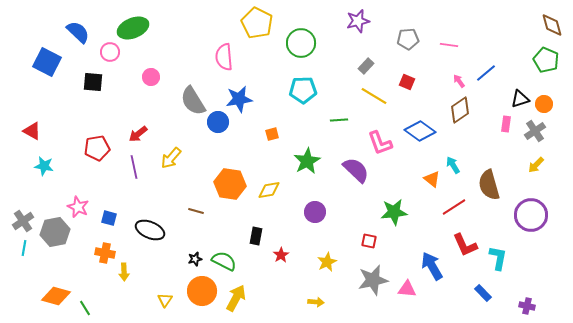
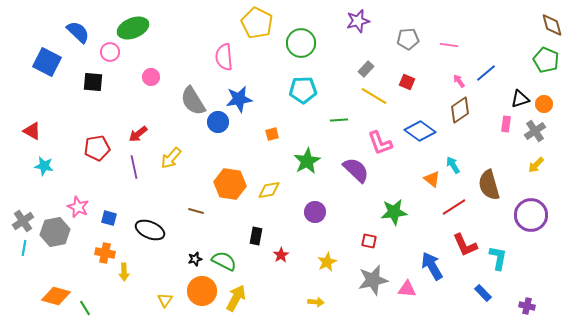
gray rectangle at (366, 66): moved 3 px down
